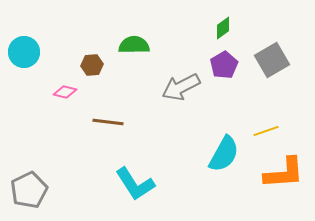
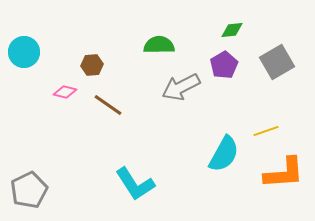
green diamond: moved 9 px right, 2 px down; rotated 30 degrees clockwise
green semicircle: moved 25 px right
gray square: moved 5 px right, 2 px down
brown line: moved 17 px up; rotated 28 degrees clockwise
